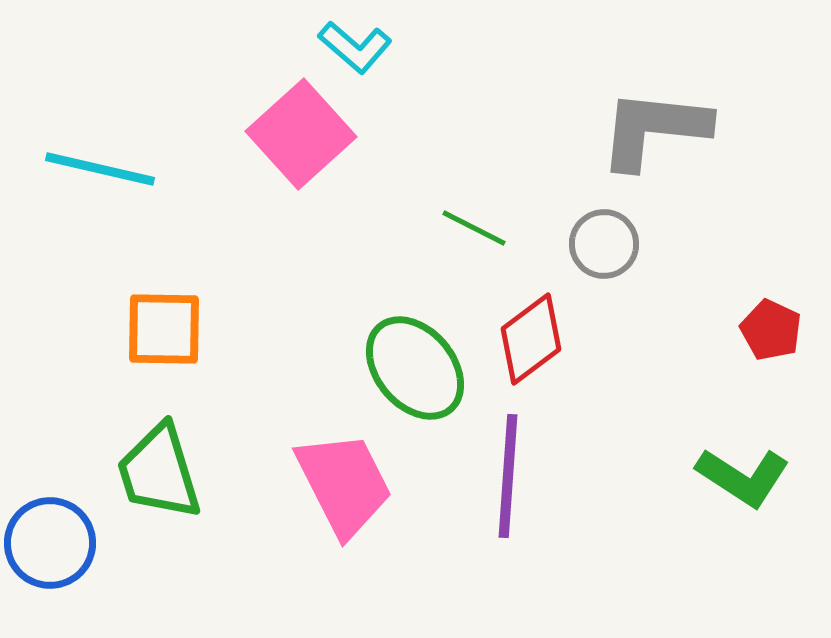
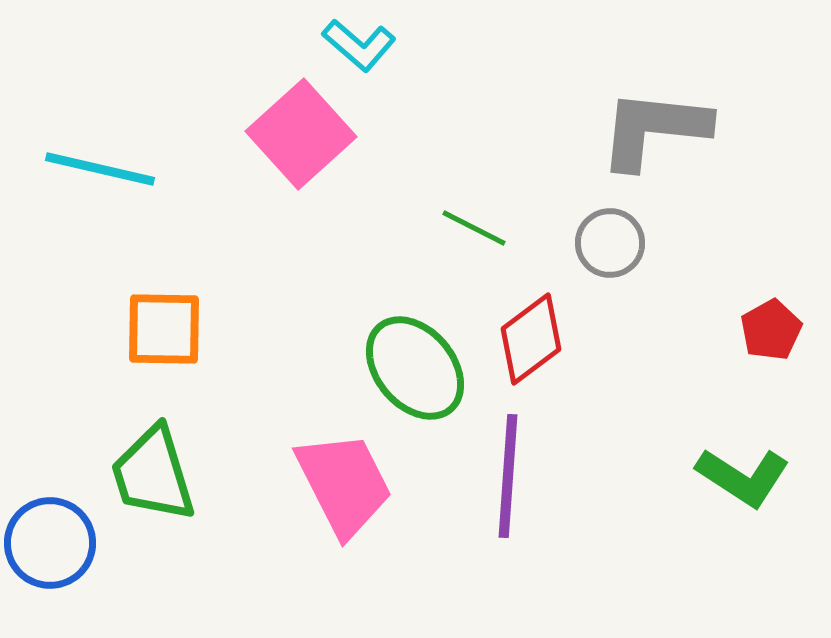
cyan L-shape: moved 4 px right, 2 px up
gray circle: moved 6 px right, 1 px up
red pentagon: rotated 18 degrees clockwise
green trapezoid: moved 6 px left, 2 px down
